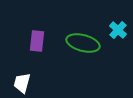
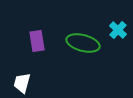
purple rectangle: rotated 15 degrees counterclockwise
